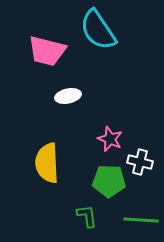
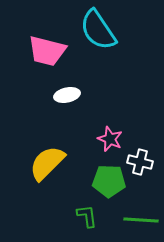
white ellipse: moved 1 px left, 1 px up
yellow semicircle: rotated 48 degrees clockwise
